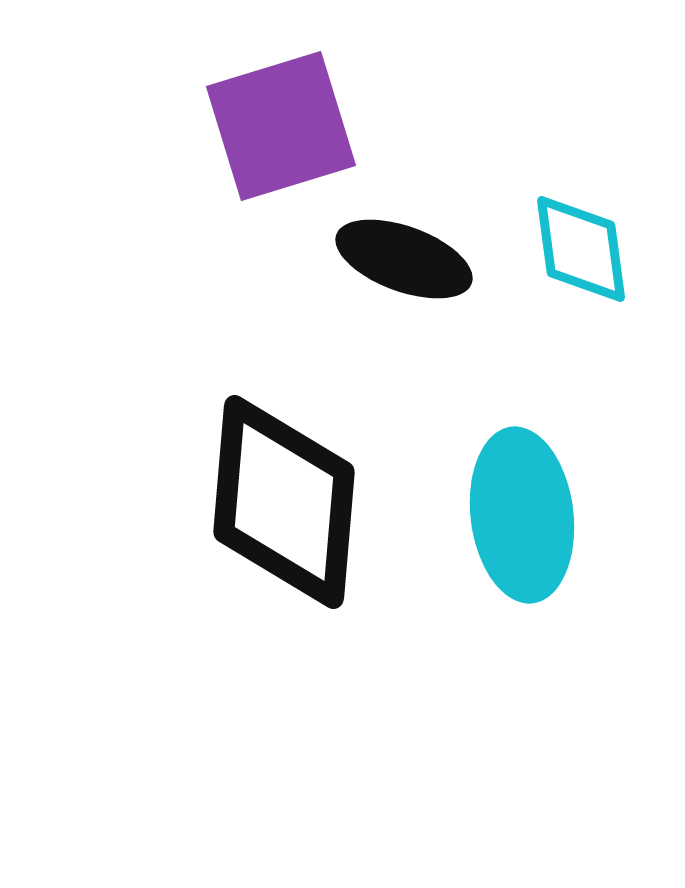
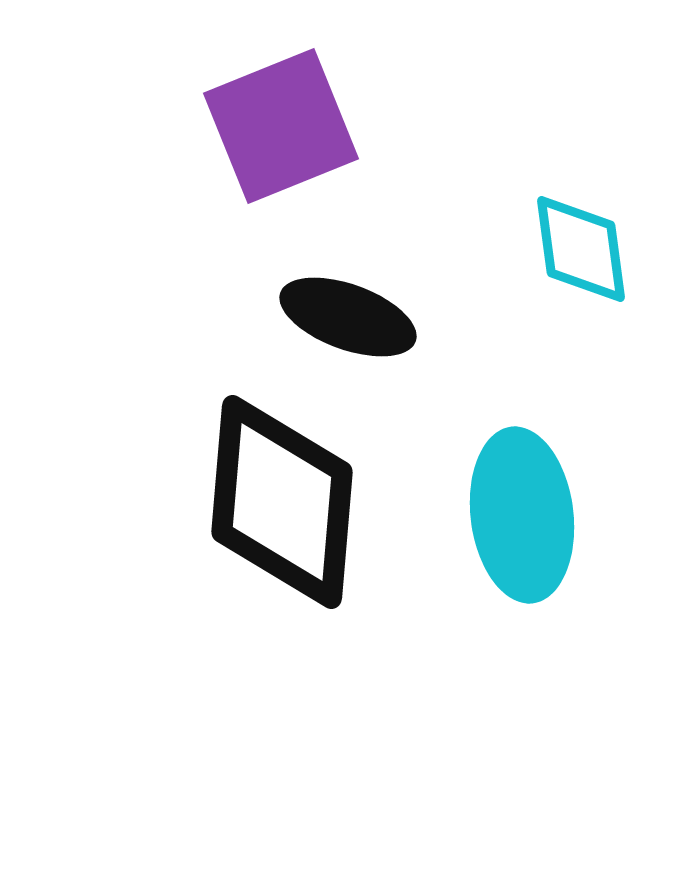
purple square: rotated 5 degrees counterclockwise
black ellipse: moved 56 px left, 58 px down
black diamond: moved 2 px left
